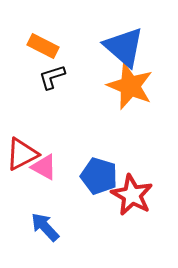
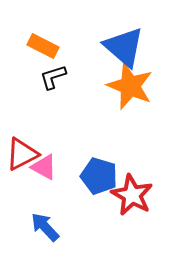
black L-shape: moved 1 px right
